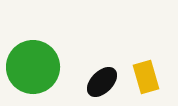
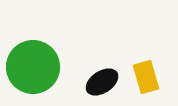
black ellipse: rotated 12 degrees clockwise
